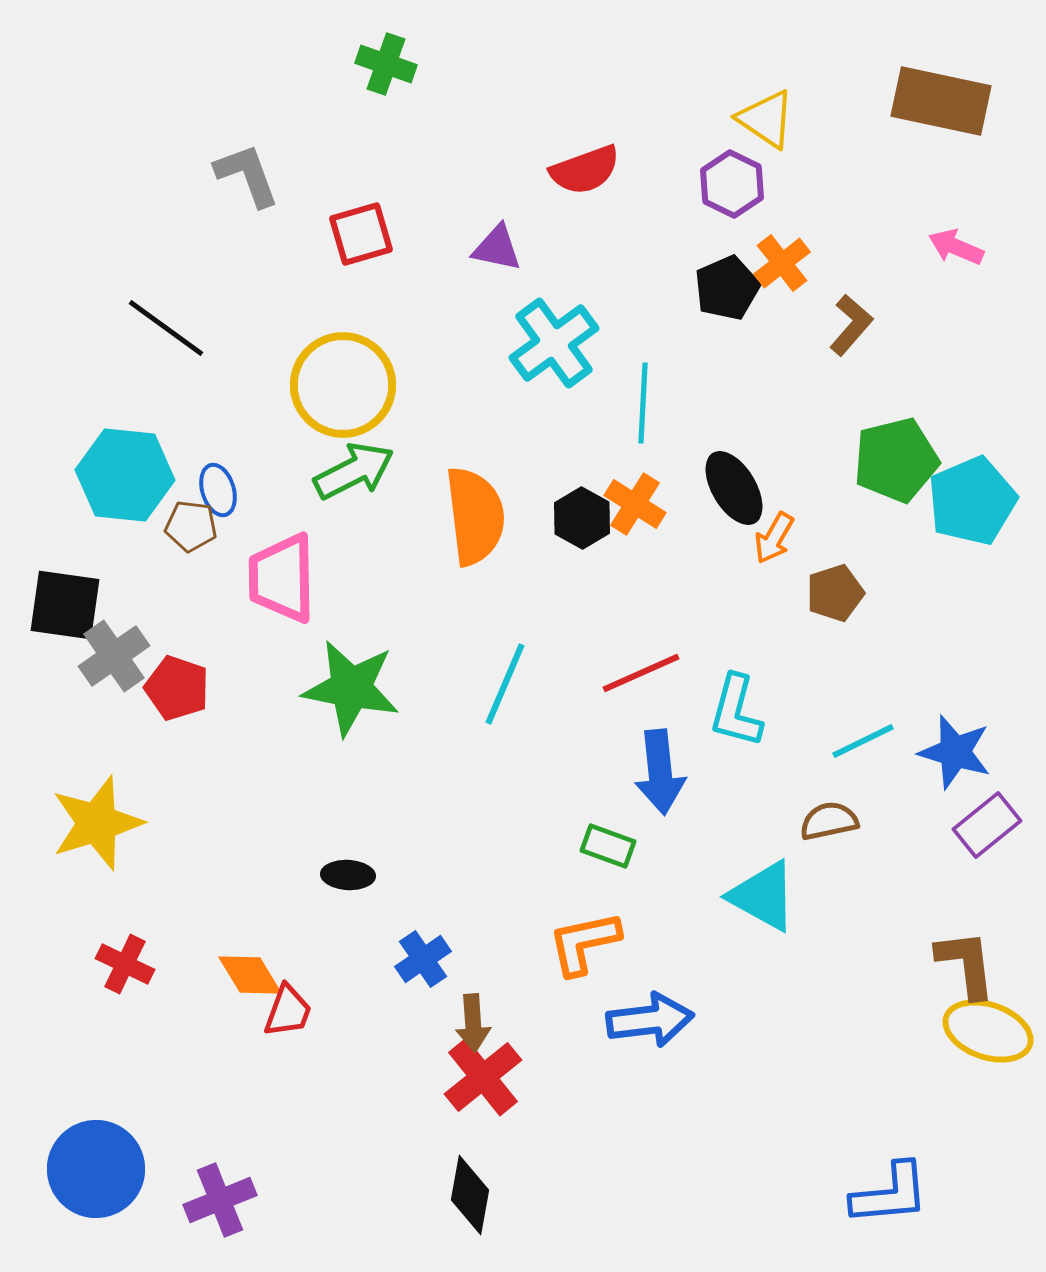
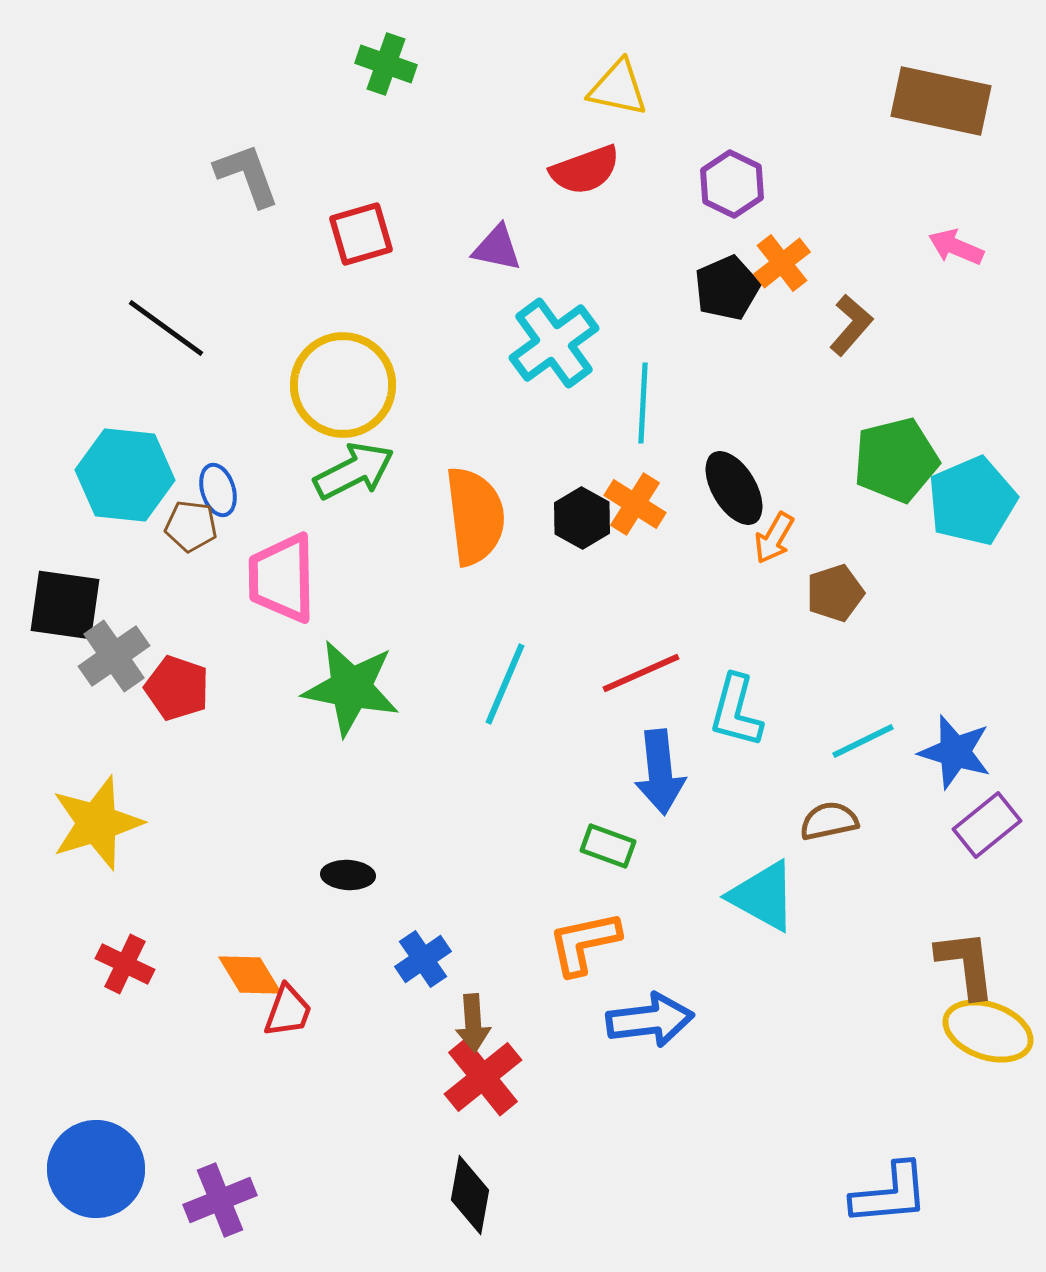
yellow triangle at (766, 119): moved 148 px left, 31 px up; rotated 22 degrees counterclockwise
